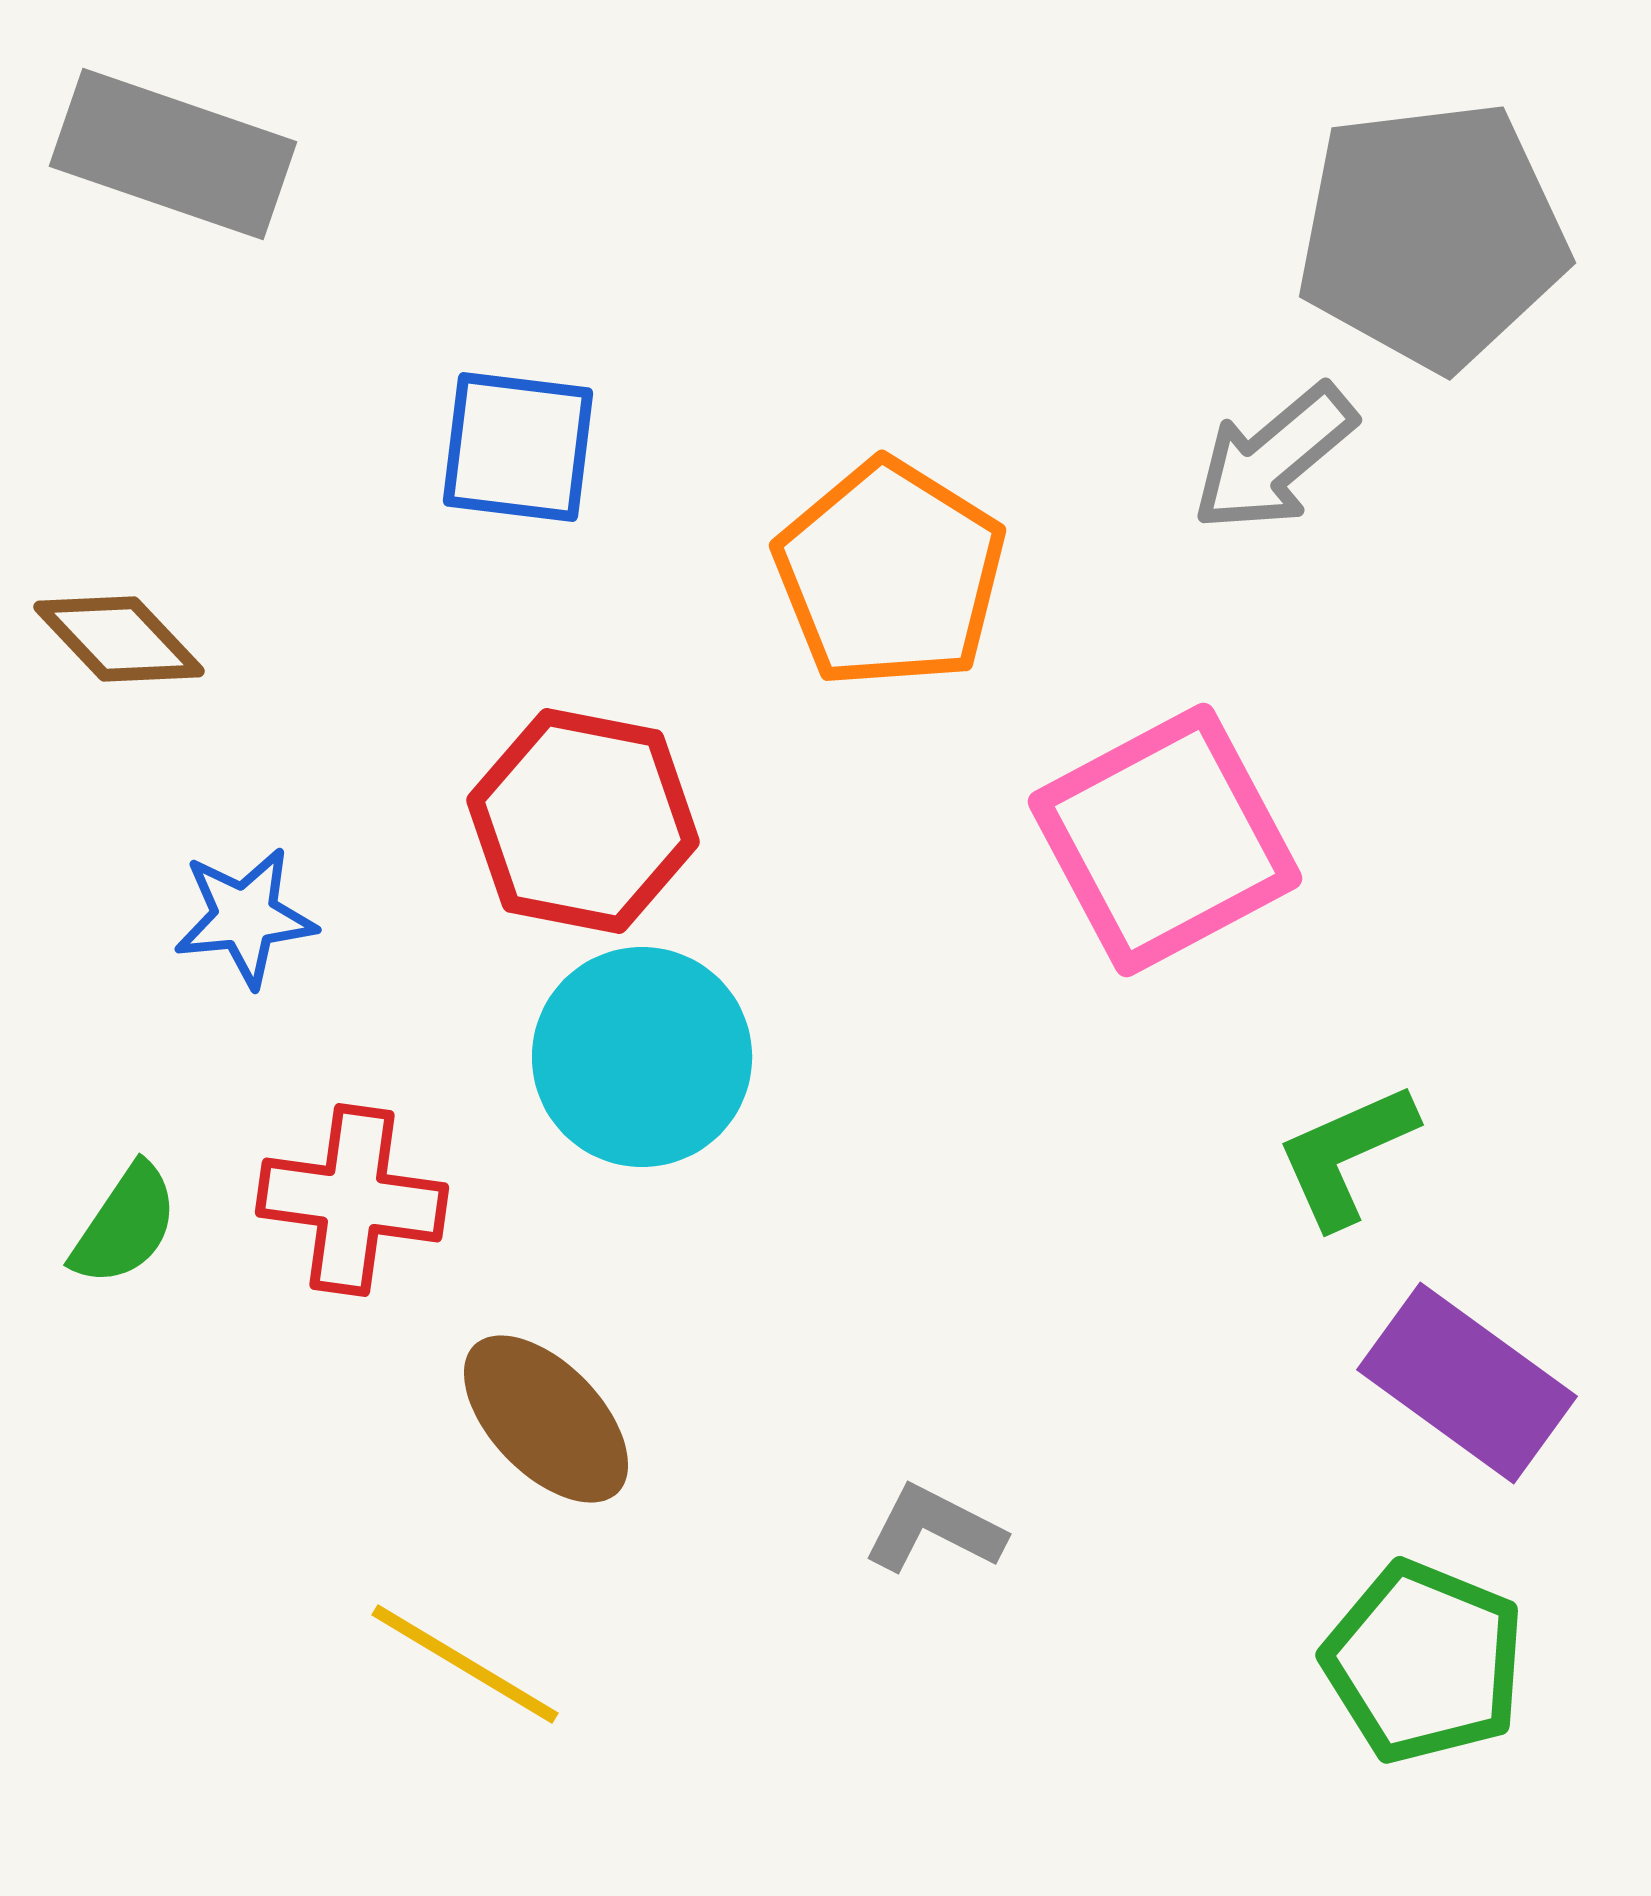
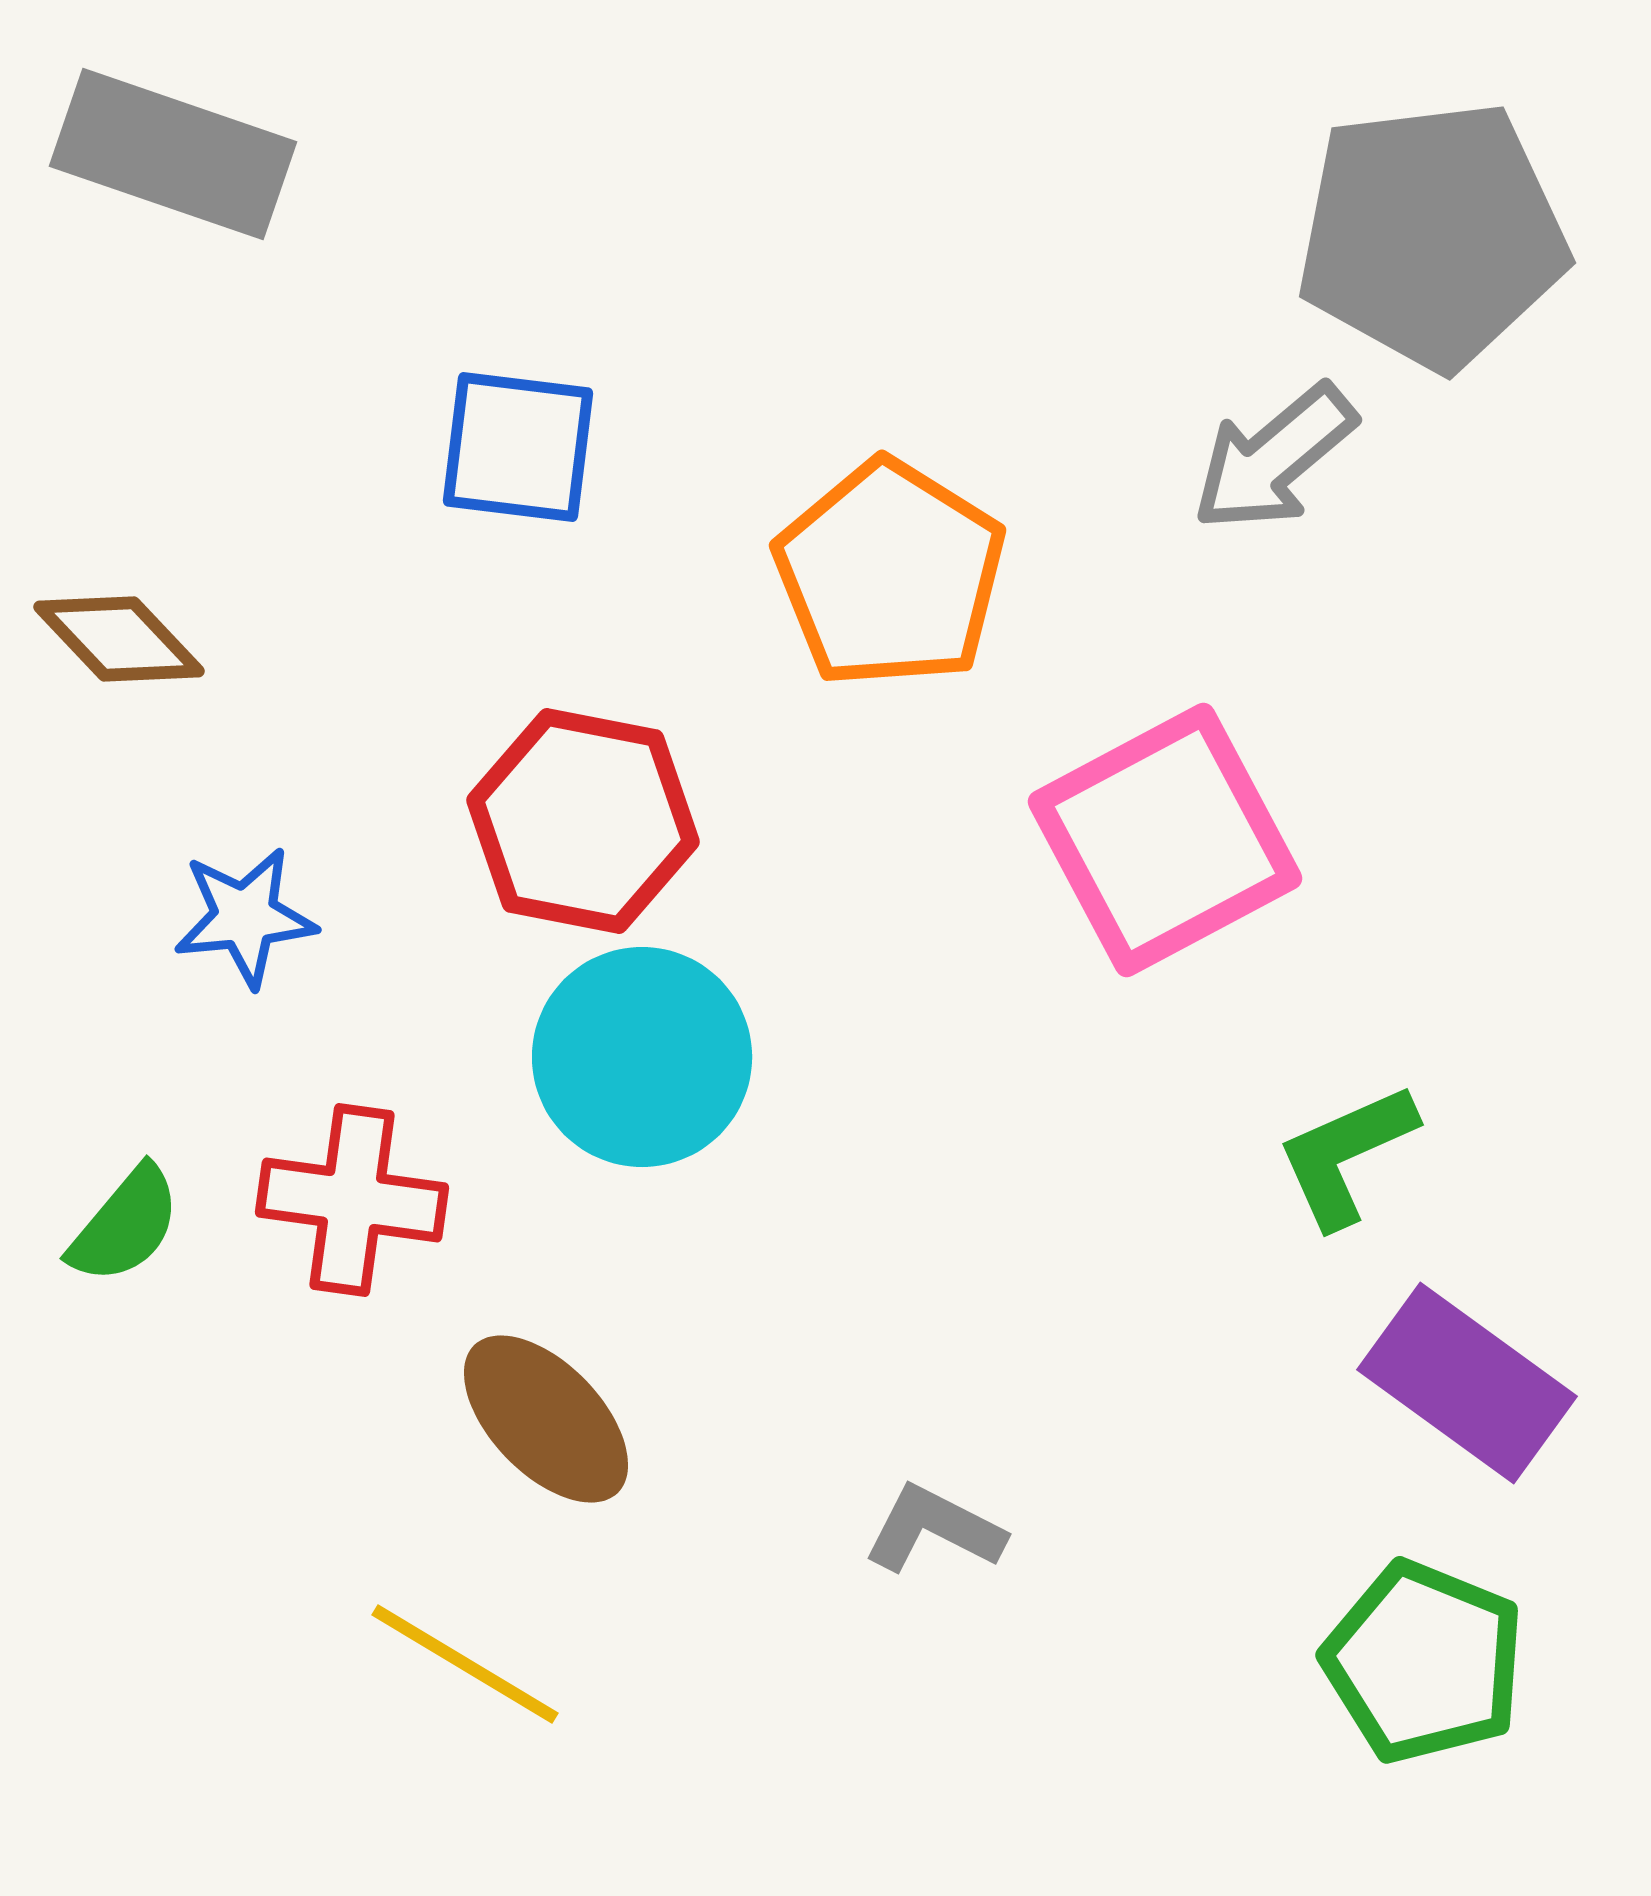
green semicircle: rotated 6 degrees clockwise
